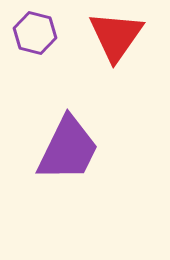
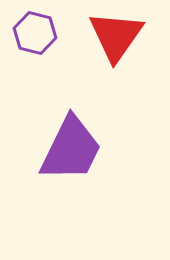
purple trapezoid: moved 3 px right
